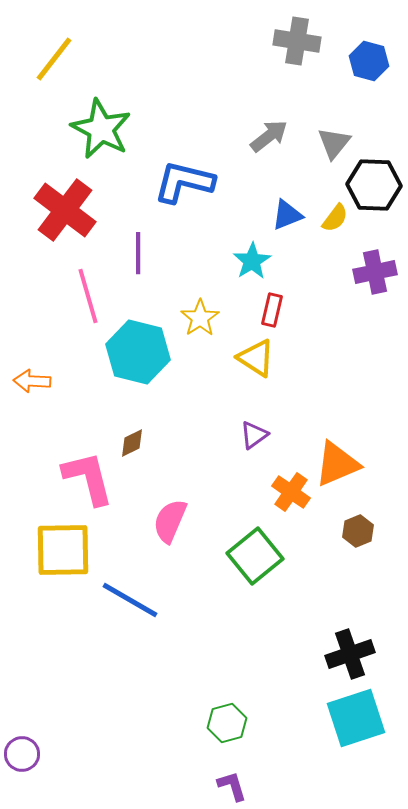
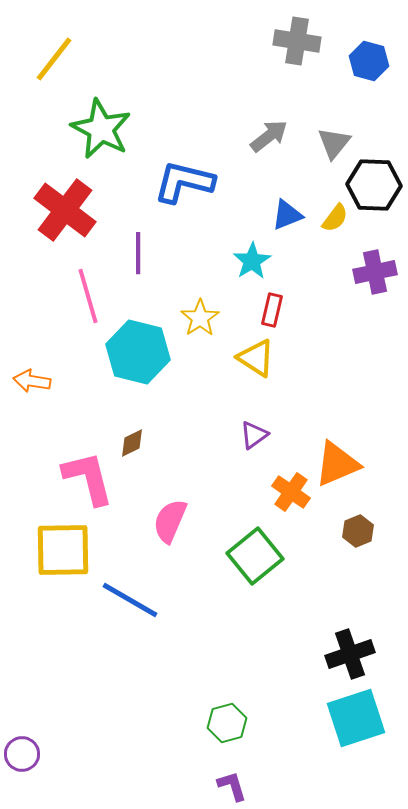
orange arrow: rotated 6 degrees clockwise
